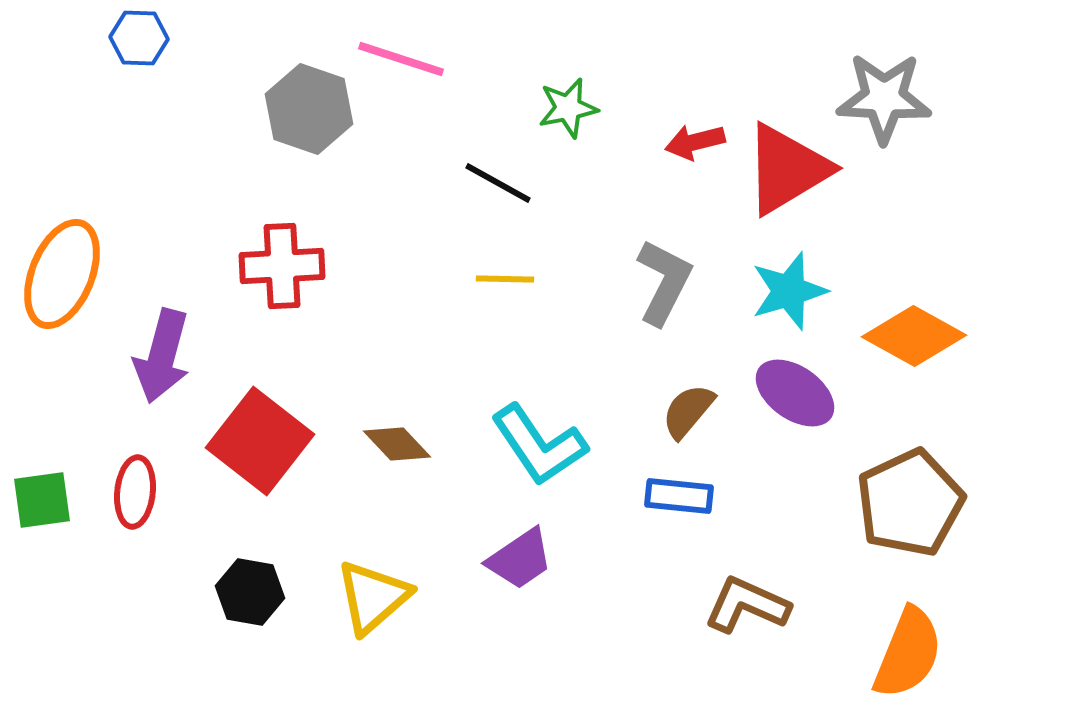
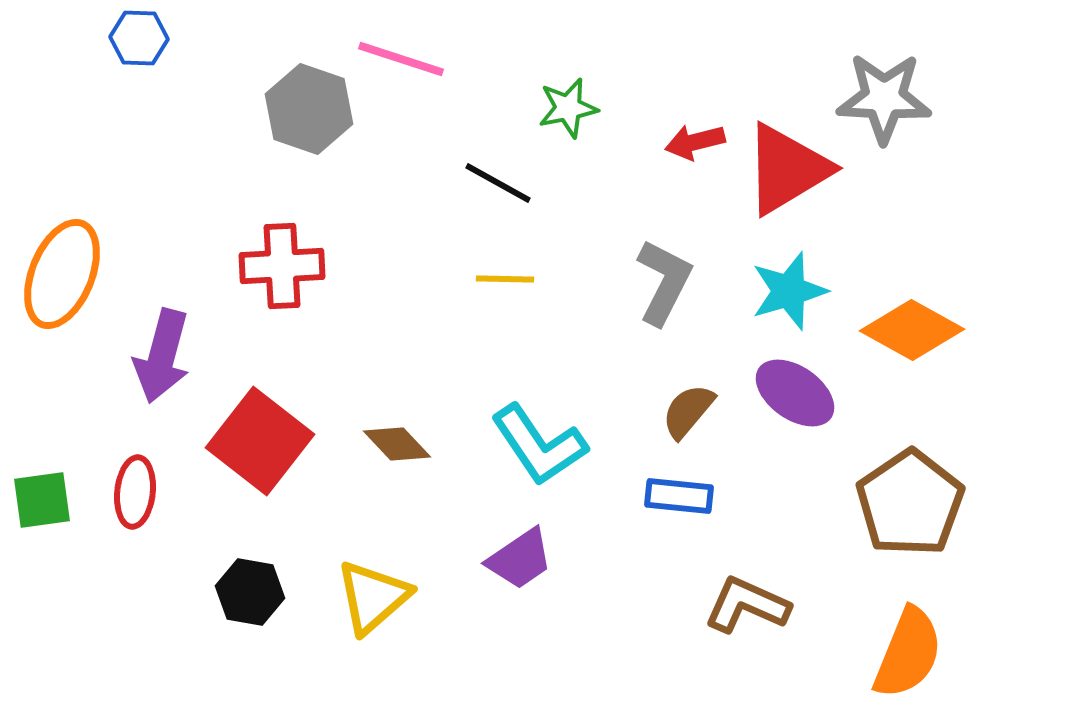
orange diamond: moved 2 px left, 6 px up
brown pentagon: rotated 9 degrees counterclockwise
